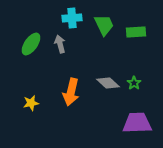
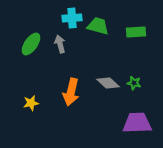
green trapezoid: moved 6 px left, 1 px down; rotated 50 degrees counterclockwise
green star: rotated 24 degrees counterclockwise
